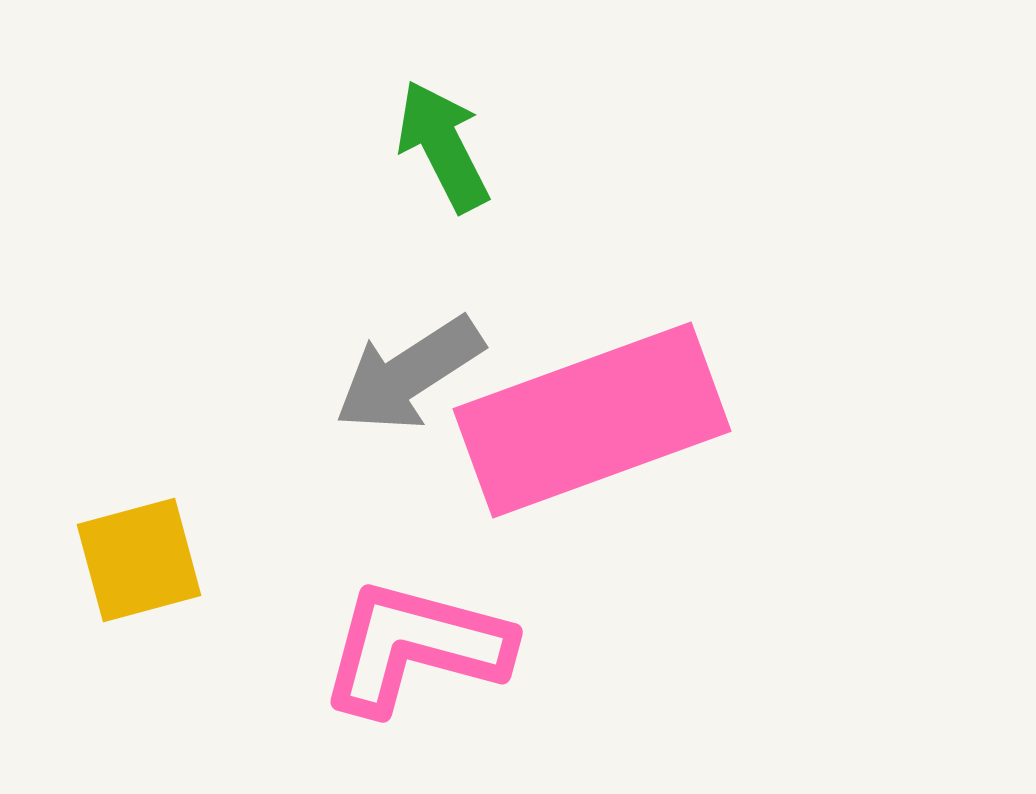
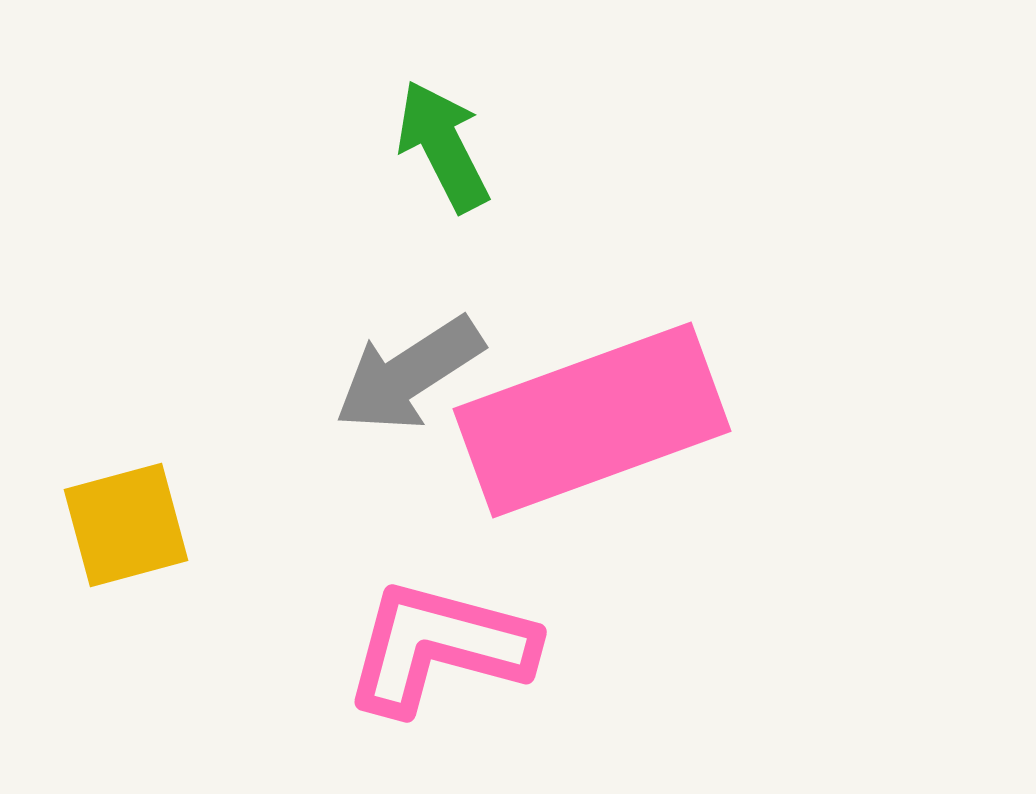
yellow square: moved 13 px left, 35 px up
pink L-shape: moved 24 px right
